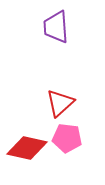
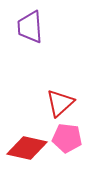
purple trapezoid: moved 26 px left
